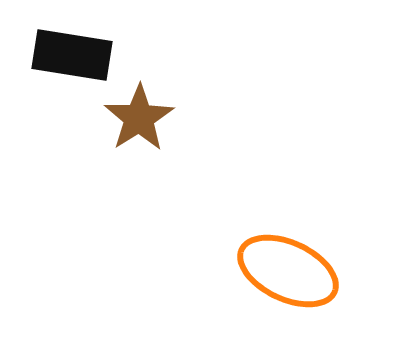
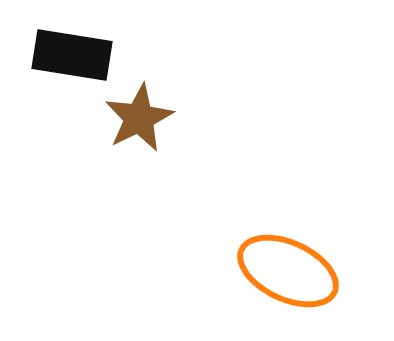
brown star: rotated 6 degrees clockwise
